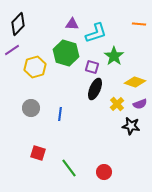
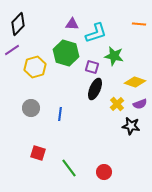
green star: rotated 24 degrees counterclockwise
